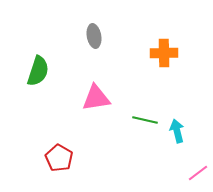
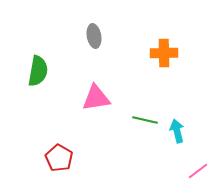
green semicircle: rotated 8 degrees counterclockwise
pink line: moved 2 px up
